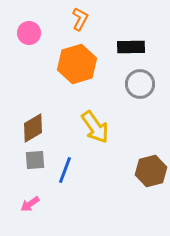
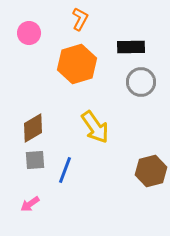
gray circle: moved 1 px right, 2 px up
